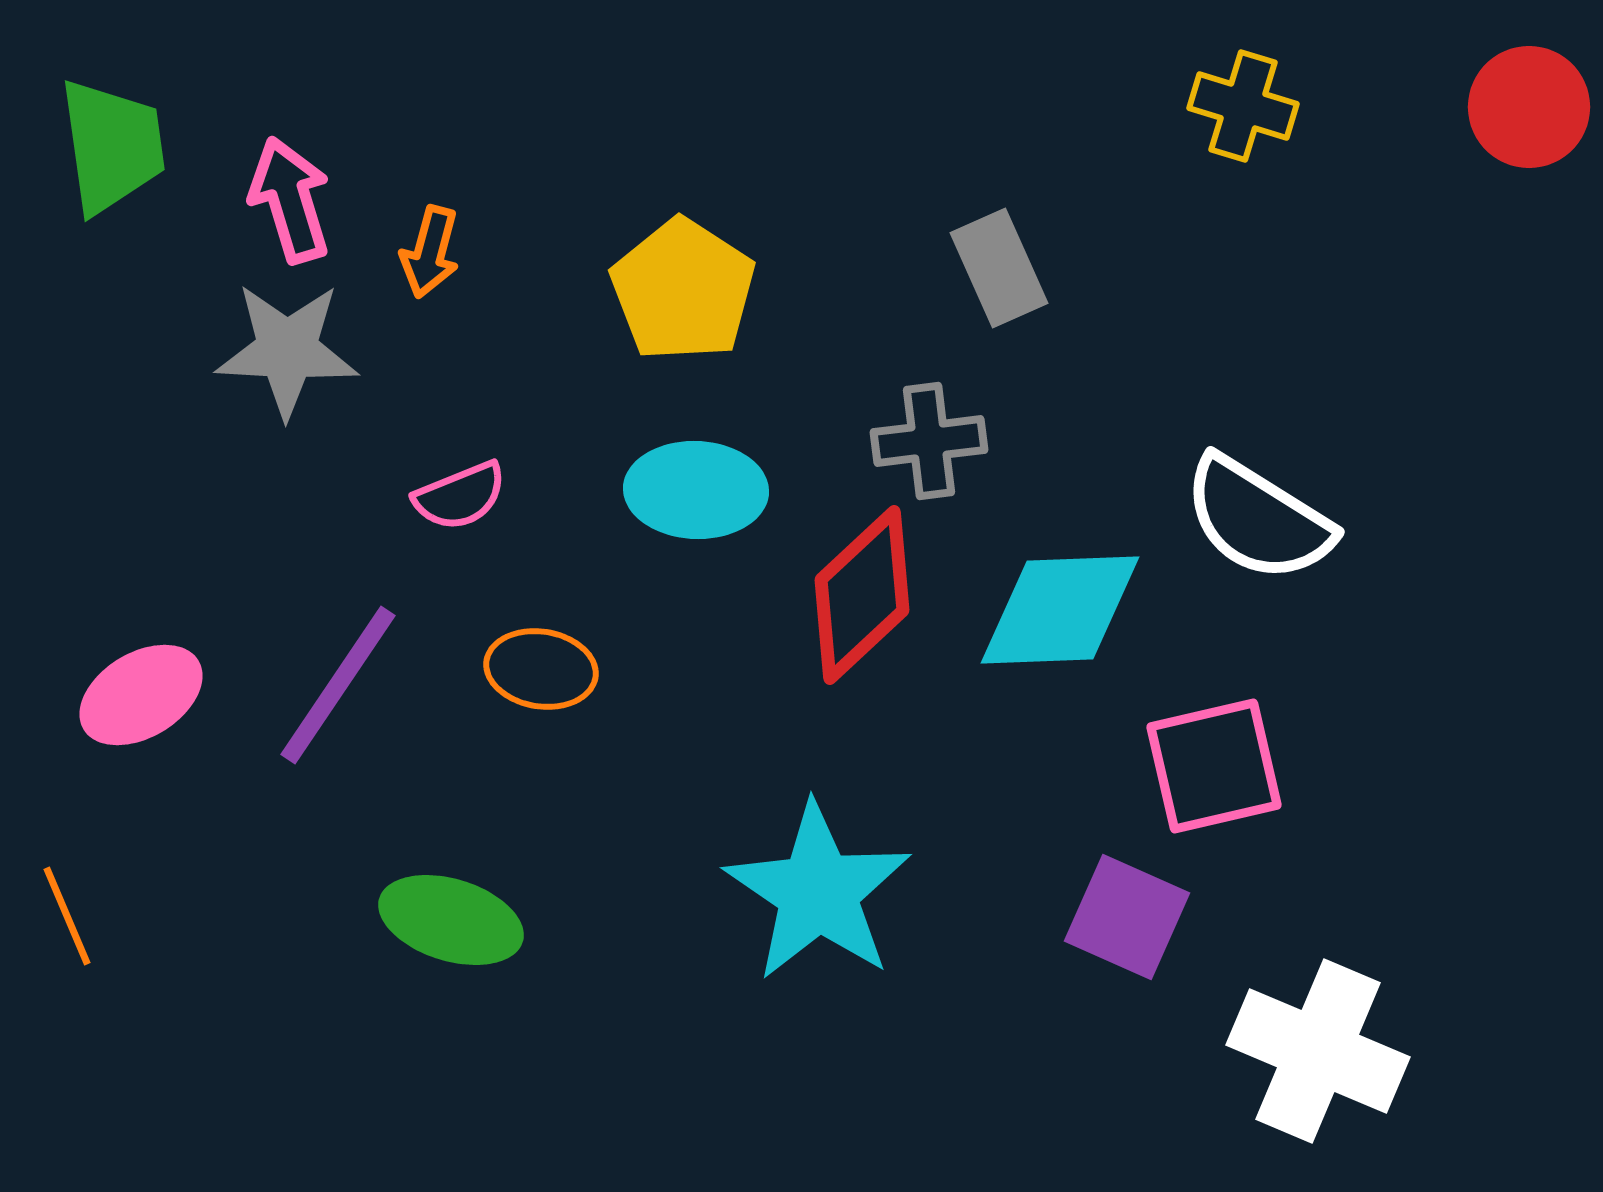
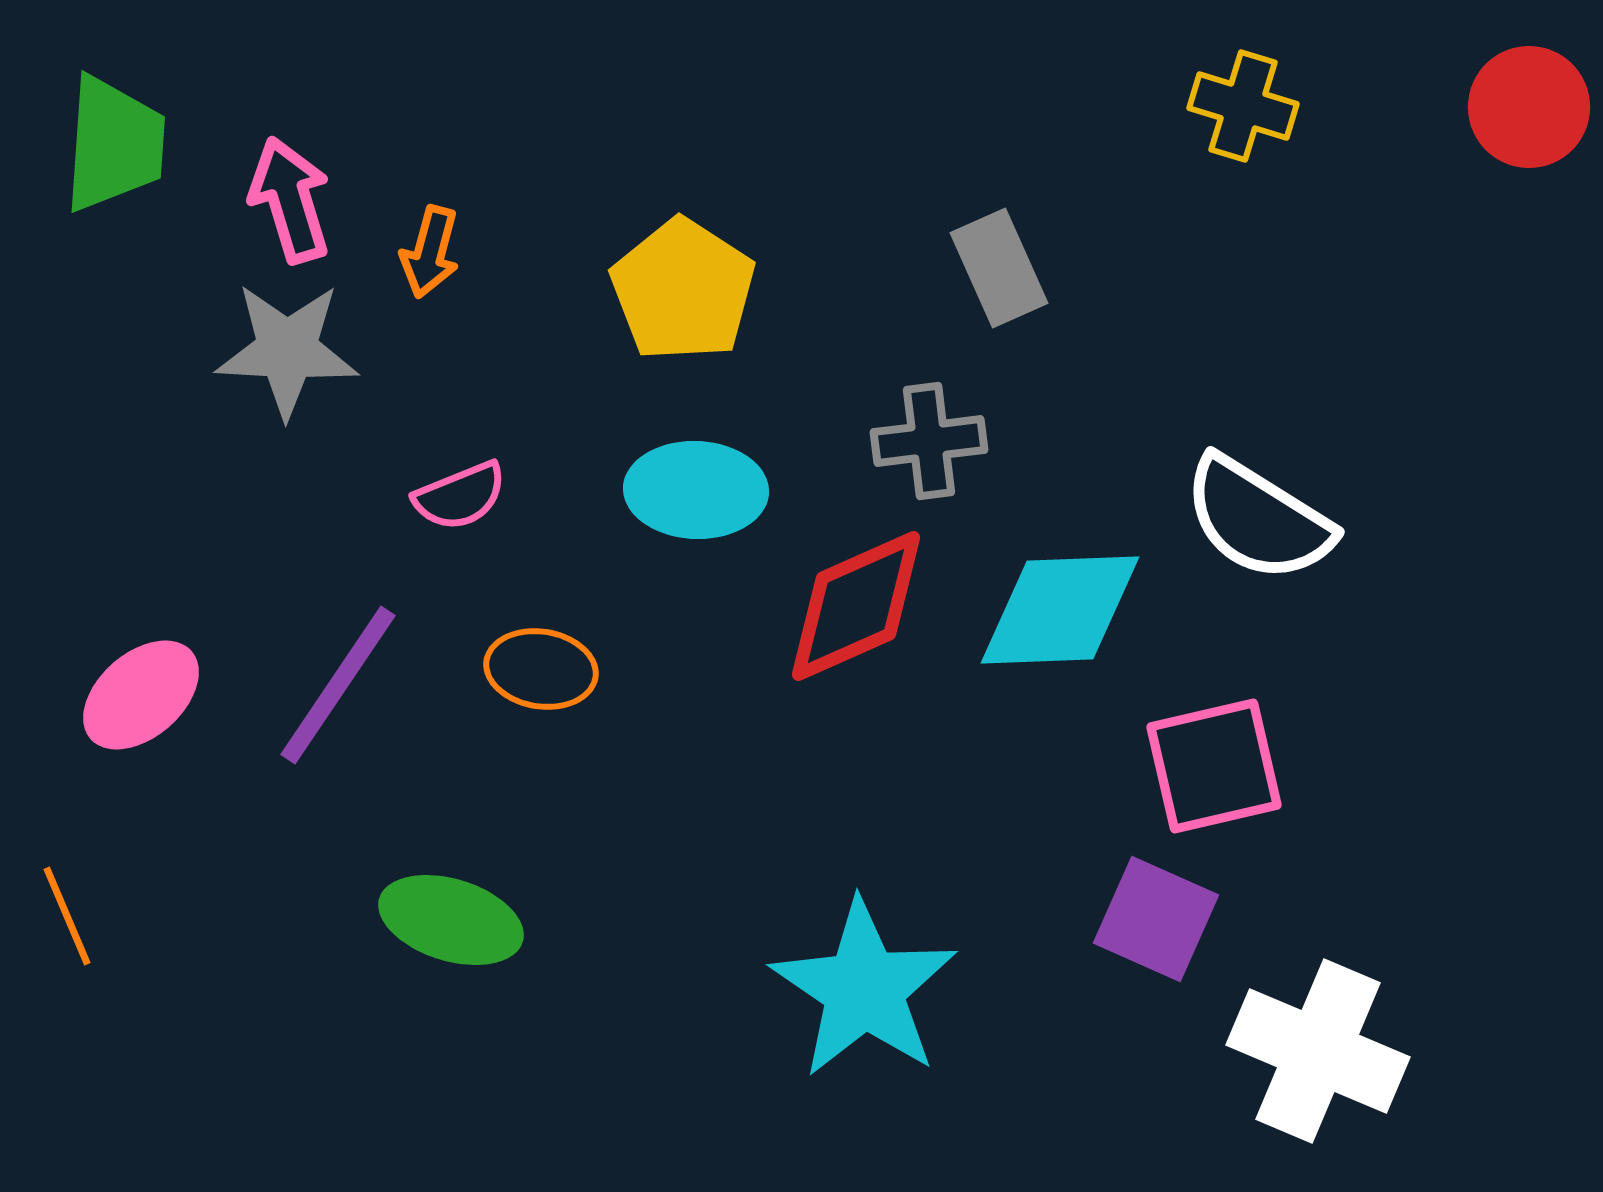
green trapezoid: moved 2 px right, 2 px up; rotated 12 degrees clockwise
red diamond: moved 6 px left, 11 px down; rotated 19 degrees clockwise
pink ellipse: rotated 10 degrees counterclockwise
cyan star: moved 46 px right, 97 px down
purple square: moved 29 px right, 2 px down
